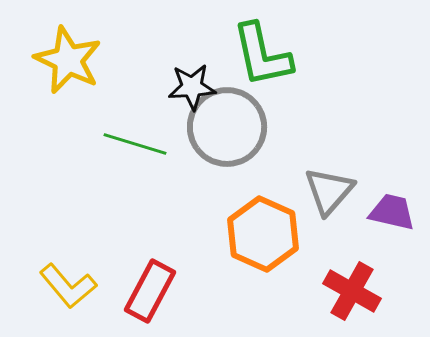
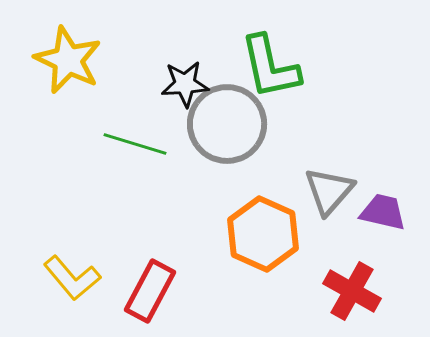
green L-shape: moved 8 px right, 12 px down
black star: moved 7 px left, 3 px up
gray circle: moved 3 px up
purple trapezoid: moved 9 px left
yellow L-shape: moved 4 px right, 8 px up
